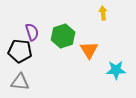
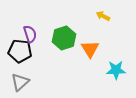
yellow arrow: moved 3 px down; rotated 56 degrees counterclockwise
purple semicircle: moved 2 px left, 2 px down
green hexagon: moved 1 px right, 2 px down
orange triangle: moved 1 px right, 1 px up
gray triangle: rotated 48 degrees counterclockwise
